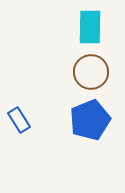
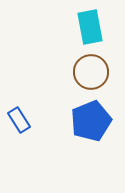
cyan rectangle: rotated 12 degrees counterclockwise
blue pentagon: moved 1 px right, 1 px down
